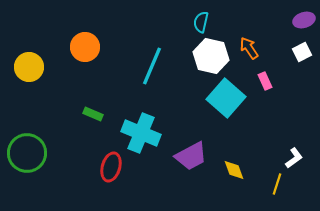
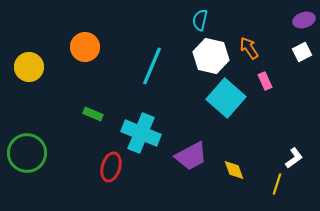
cyan semicircle: moved 1 px left, 2 px up
